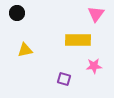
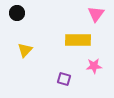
yellow triangle: rotated 35 degrees counterclockwise
